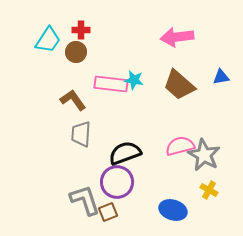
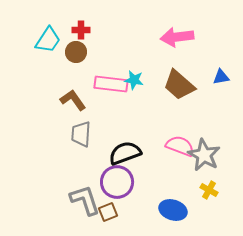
pink semicircle: rotated 36 degrees clockwise
